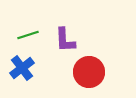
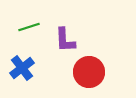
green line: moved 1 px right, 8 px up
